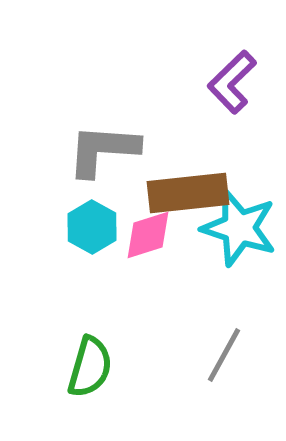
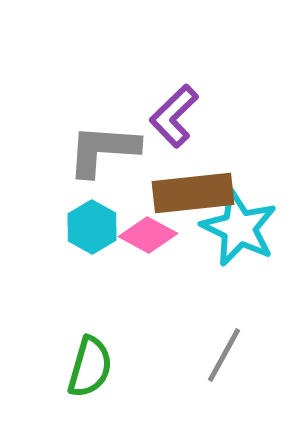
purple L-shape: moved 58 px left, 34 px down
brown rectangle: moved 5 px right
cyan star: rotated 8 degrees clockwise
pink diamond: rotated 46 degrees clockwise
